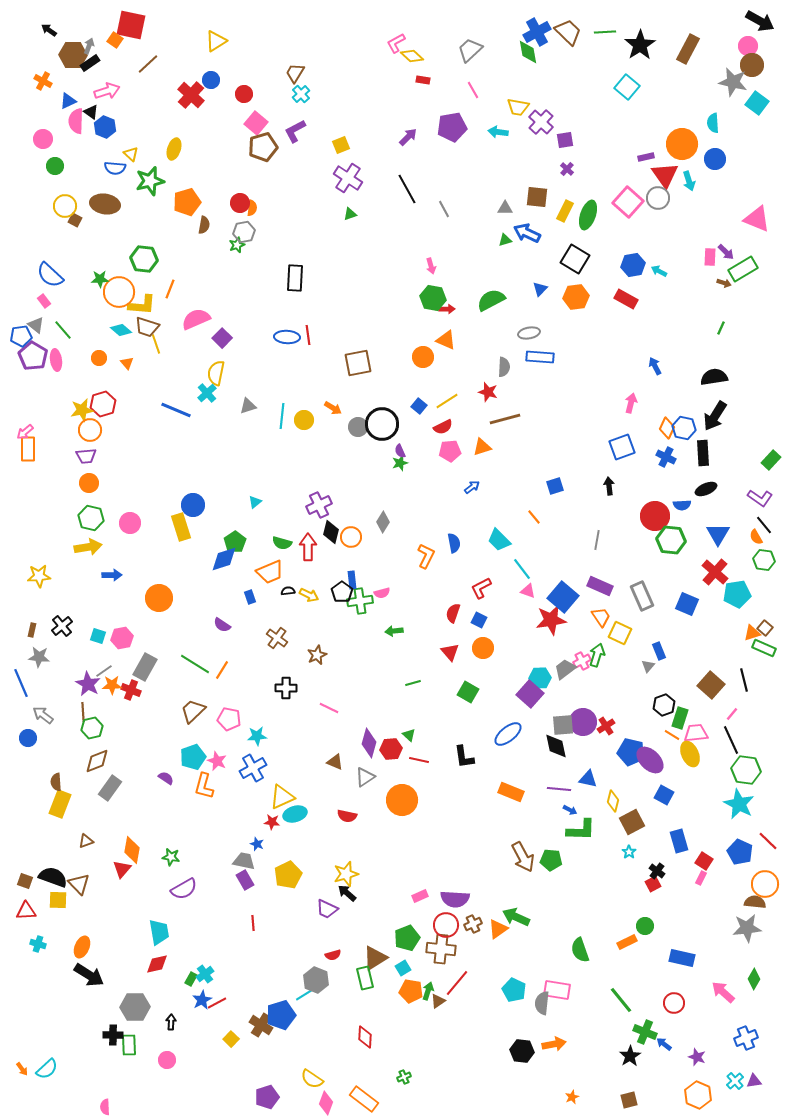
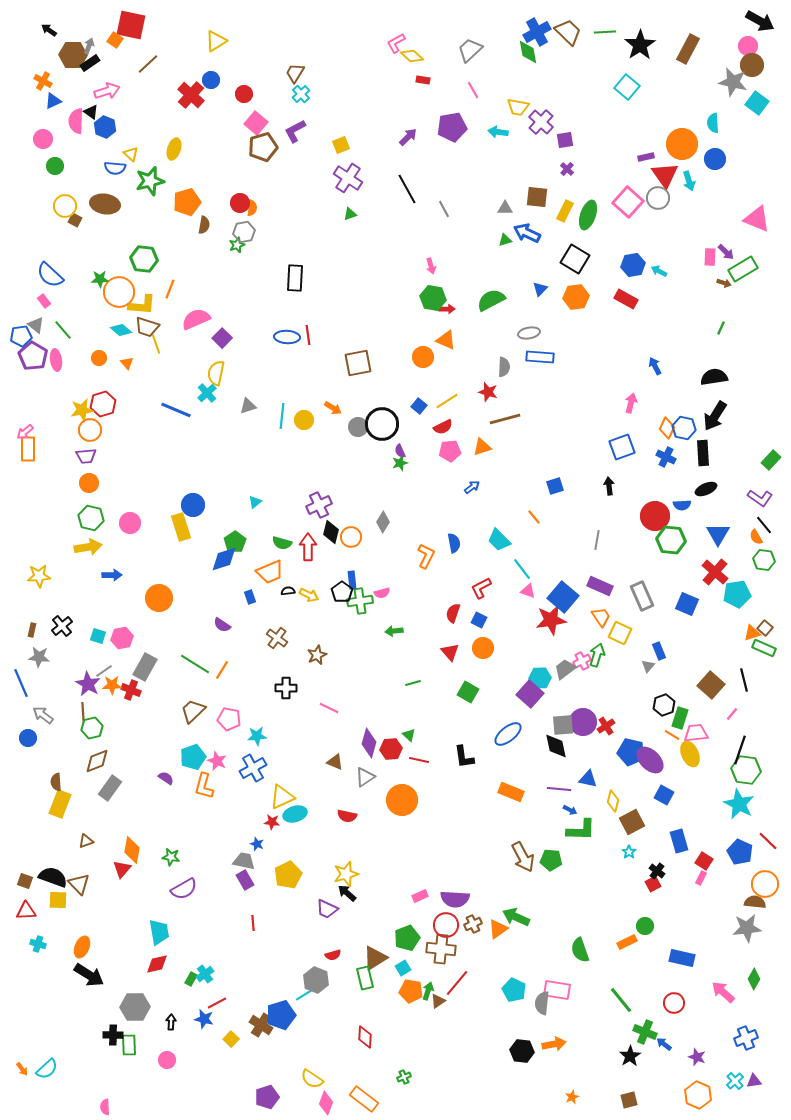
blue triangle at (68, 101): moved 15 px left
black line at (731, 740): moved 9 px right, 10 px down; rotated 44 degrees clockwise
blue star at (202, 1000): moved 2 px right, 19 px down; rotated 30 degrees counterclockwise
